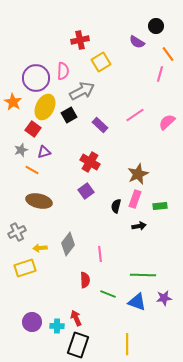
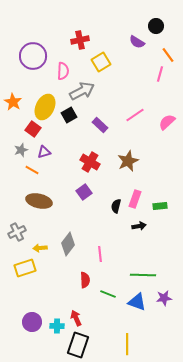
orange line at (168, 54): moved 1 px down
purple circle at (36, 78): moved 3 px left, 22 px up
brown star at (138, 174): moved 10 px left, 13 px up
purple square at (86, 191): moved 2 px left, 1 px down
